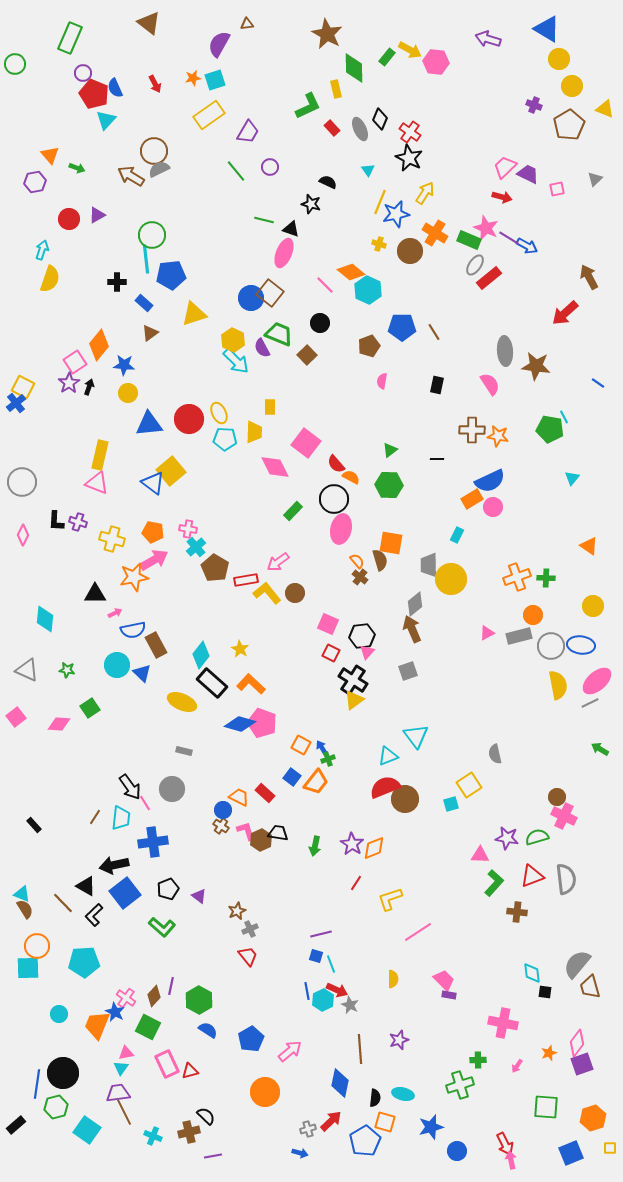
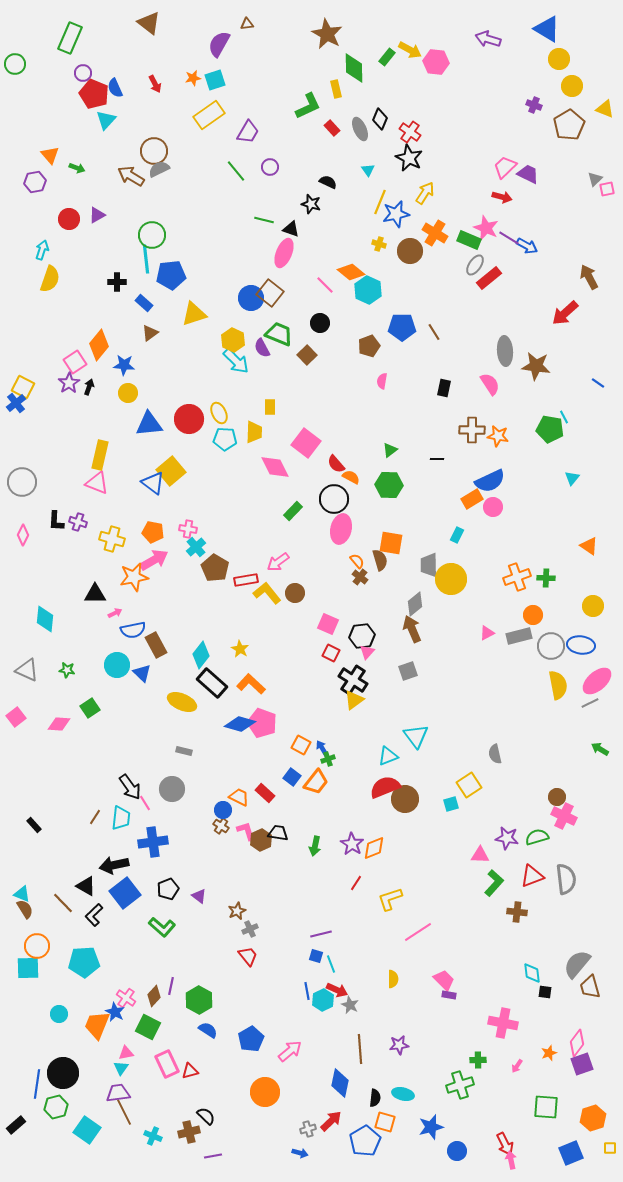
pink square at (557, 189): moved 50 px right
black rectangle at (437, 385): moved 7 px right, 3 px down
purple star at (399, 1040): moved 5 px down; rotated 12 degrees clockwise
